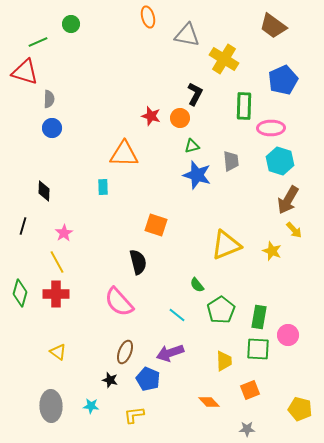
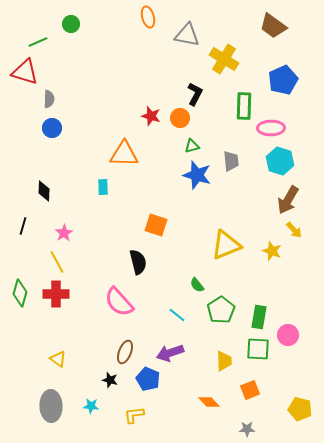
yellow triangle at (58, 352): moved 7 px down
